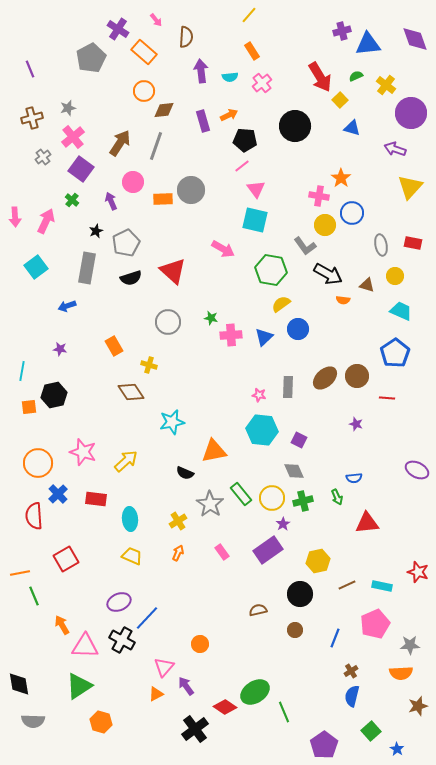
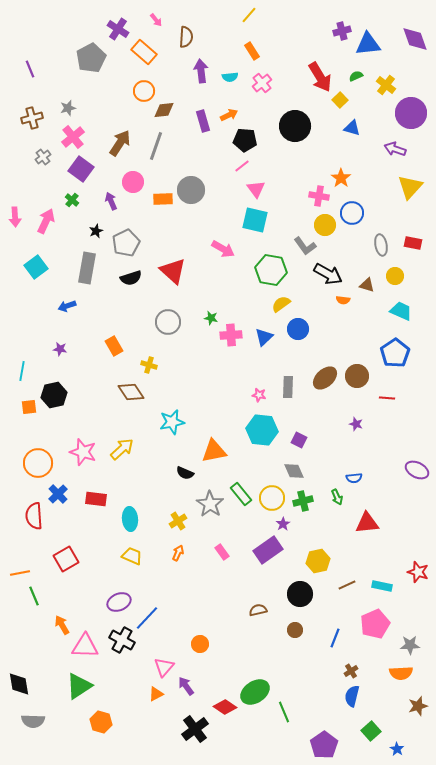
yellow arrow at (126, 461): moved 4 px left, 12 px up
